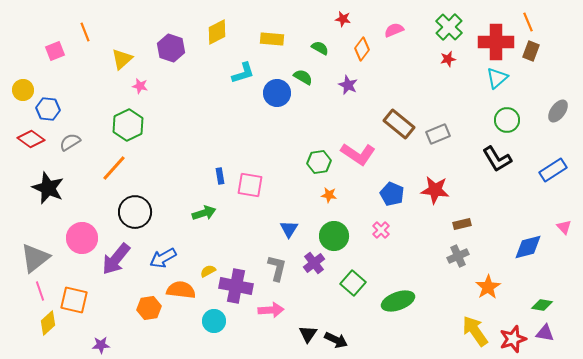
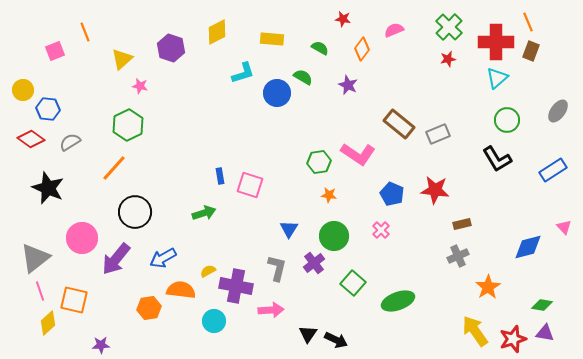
pink square at (250, 185): rotated 8 degrees clockwise
